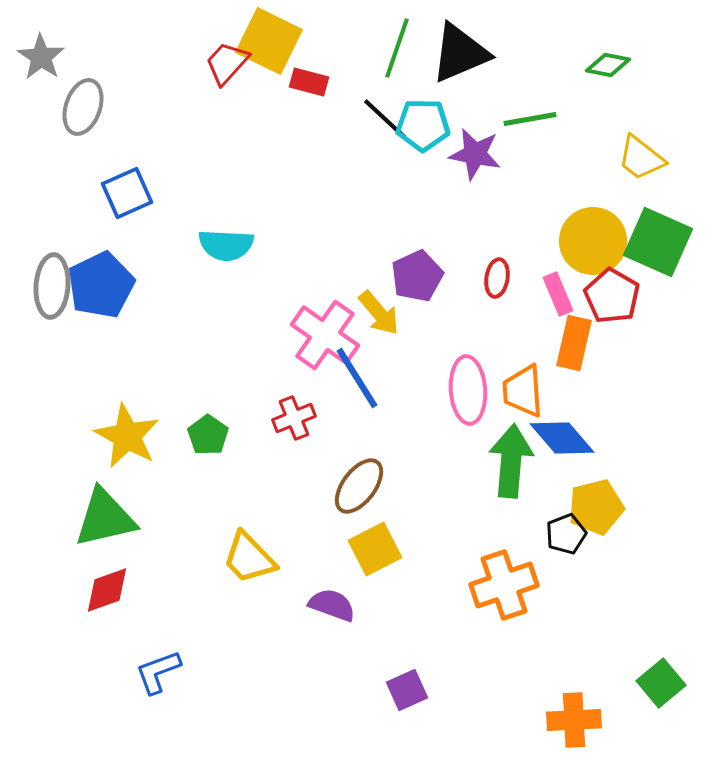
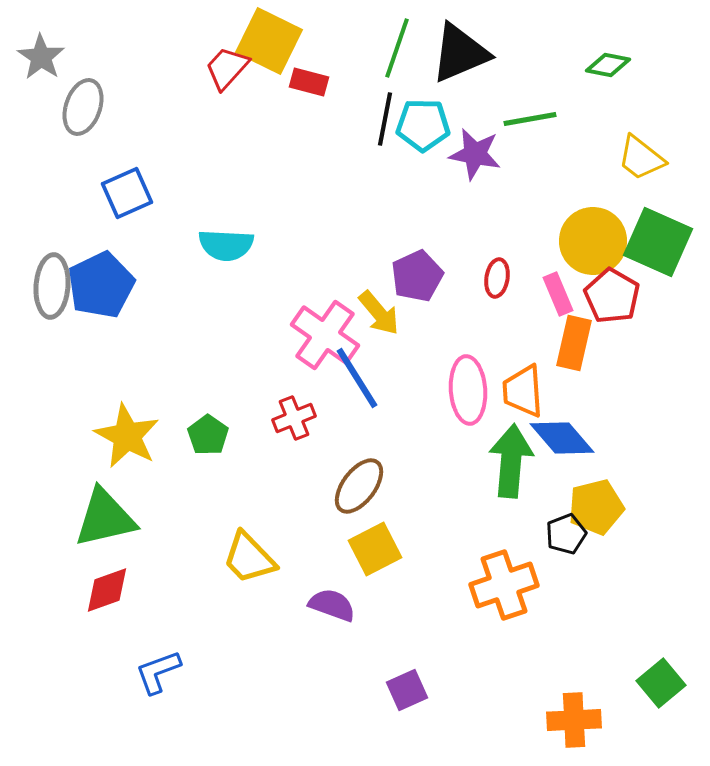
red trapezoid at (227, 63): moved 5 px down
black line at (385, 119): rotated 58 degrees clockwise
